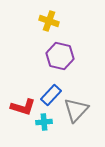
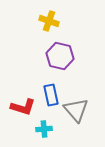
blue rectangle: rotated 55 degrees counterclockwise
gray triangle: rotated 24 degrees counterclockwise
cyan cross: moved 7 px down
